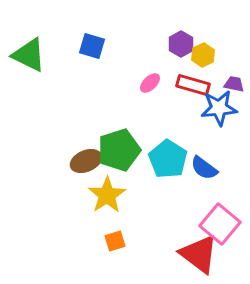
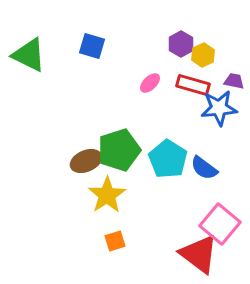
purple trapezoid: moved 3 px up
